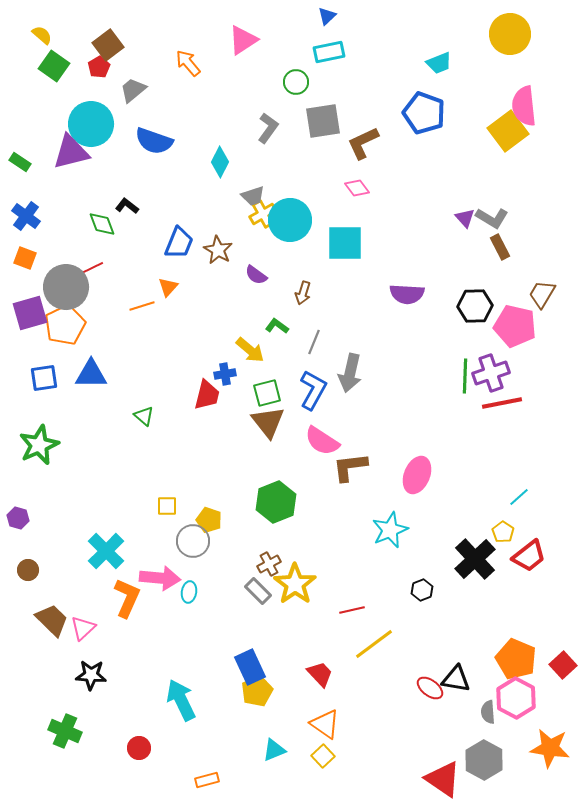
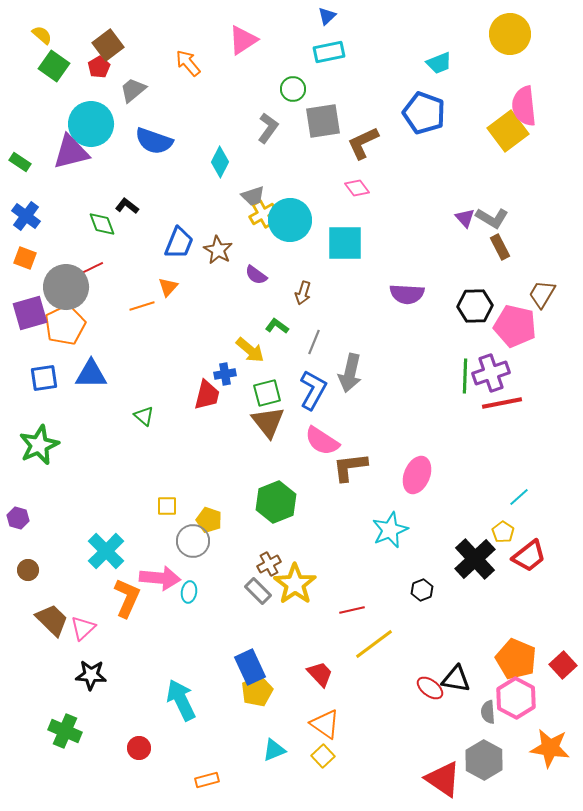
green circle at (296, 82): moved 3 px left, 7 px down
